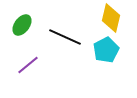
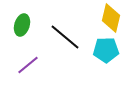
green ellipse: rotated 20 degrees counterclockwise
black line: rotated 16 degrees clockwise
cyan pentagon: rotated 25 degrees clockwise
